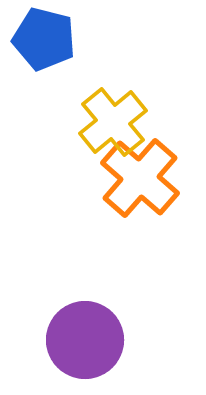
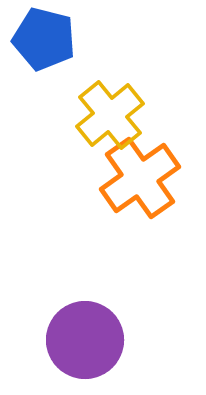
yellow cross: moved 3 px left, 7 px up
orange cross: rotated 14 degrees clockwise
